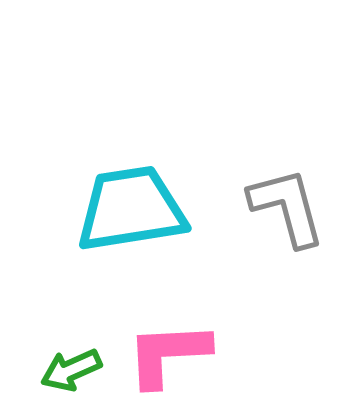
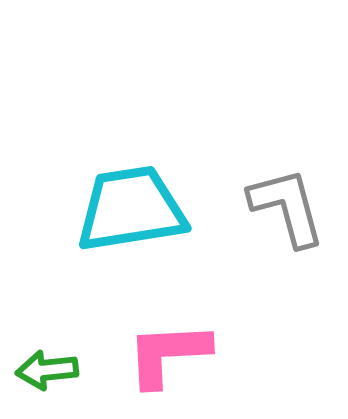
green arrow: moved 24 px left; rotated 18 degrees clockwise
